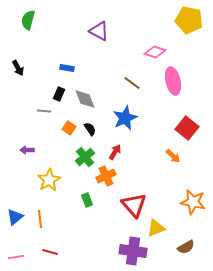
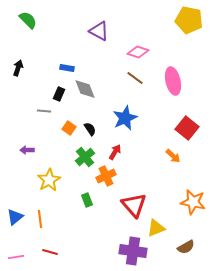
green semicircle: rotated 120 degrees clockwise
pink diamond: moved 17 px left
black arrow: rotated 133 degrees counterclockwise
brown line: moved 3 px right, 5 px up
gray diamond: moved 10 px up
